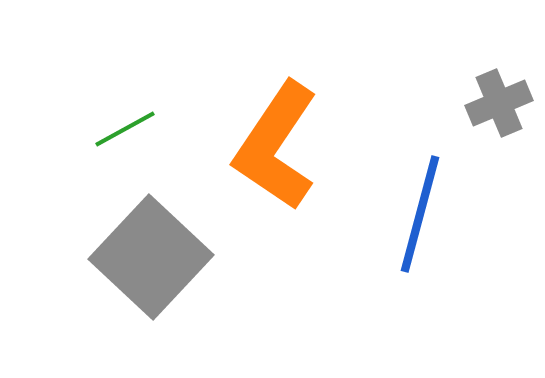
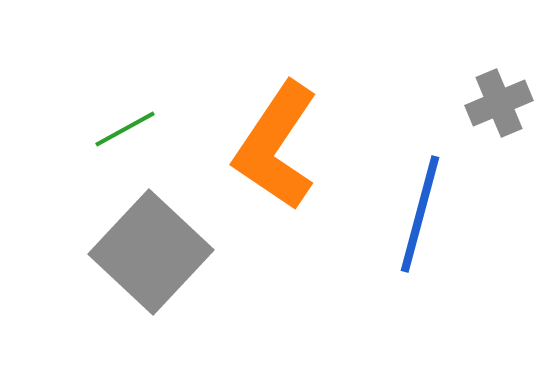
gray square: moved 5 px up
